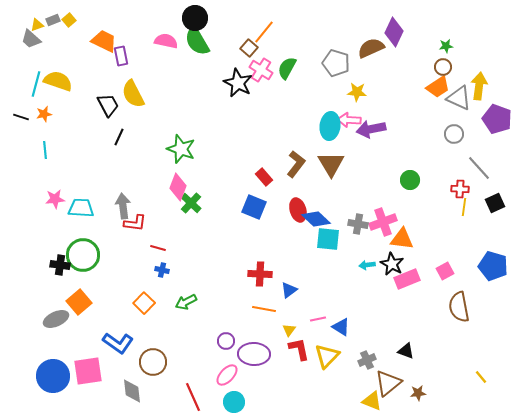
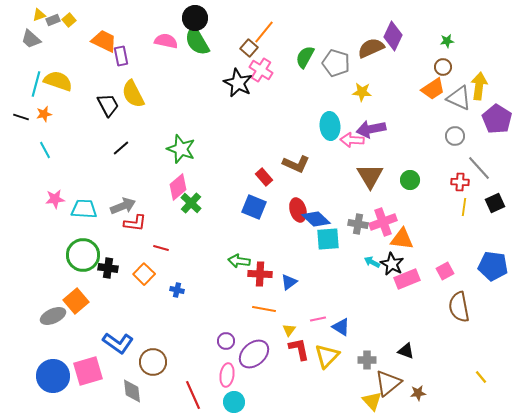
yellow triangle at (37, 25): moved 2 px right, 10 px up
purple diamond at (394, 32): moved 1 px left, 4 px down
green star at (446, 46): moved 1 px right, 5 px up
green semicircle at (287, 68): moved 18 px right, 11 px up
orange trapezoid at (438, 87): moved 5 px left, 2 px down
yellow star at (357, 92): moved 5 px right
purple pentagon at (497, 119): rotated 12 degrees clockwise
pink arrow at (349, 120): moved 3 px right, 20 px down
cyan ellipse at (330, 126): rotated 12 degrees counterclockwise
gray circle at (454, 134): moved 1 px right, 2 px down
black line at (119, 137): moved 2 px right, 11 px down; rotated 24 degrees clockwise
cyan line at (45, 150): rotated 24 degrees counterclockwise
brown L-shape at (296, 164): rotated 76 degrees clockwise
brown triangle at (331, 164): moved 39 px right, 12 px down
pink diamond at (178, 187): rotated 28 degrees clockwise
red cross at (460, 189): moved 7 px up
gray arrow at (123, 206): rotated 75 degrees clockwise
cyan trapezoid at (81, 208): moved 3 px right, 1 px down
cyan square at (328, 239): rotated 10 degrees counterclockwise
red line at (158, 248): moved 3 px right
black cross at (60, 265): moved 48 px right, 3 px down
cyan arrow at (367, 265): moved 5 px right, 3 px up; rotated 35 degrees clockwise
blue pentagon at (493, 266): rotated 8 degrees counterclockwise
blue cross at (162, 270): moved 15 px right, 20 px down
blue triangle at (289, 290): moved 8 px up
orange square at (79, 302): moved 3 px left, 1 px up
green arrow at (186, 302): moved 53 px right, 41 px up; rotated 35 degrees clockwise
orange square at (144, 303): moved 29 px up
gray ellipse at (56, 319): moved 3 px left, 3 px up
purple ellipse at (254, 354): rotated 44 degrees counterclockwise
gray cross at (367, 360): rotated 24 degrees clockwise
pink square at (88, 371): rotated 8 degrees counterclockwise
pink ellipse at (227, 375): rotated 35 degrees counterclockwise
red line at (193, 397): moved 2 px up
yellow triangle at (372, 401): rotated 25 degrees clockwise
